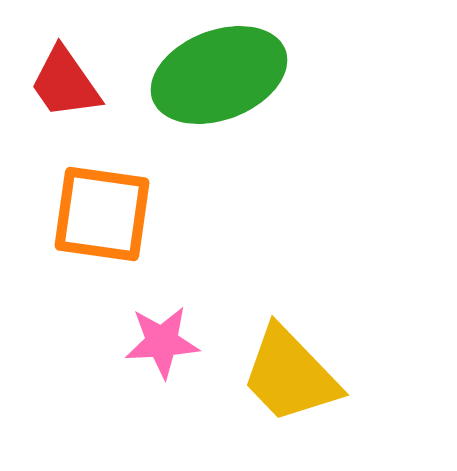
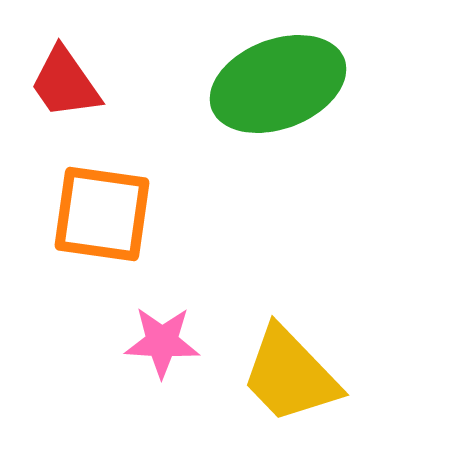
green ellipse: moved 59 px right, 9 px down
pink star: rotated 6 degrees clockwise
